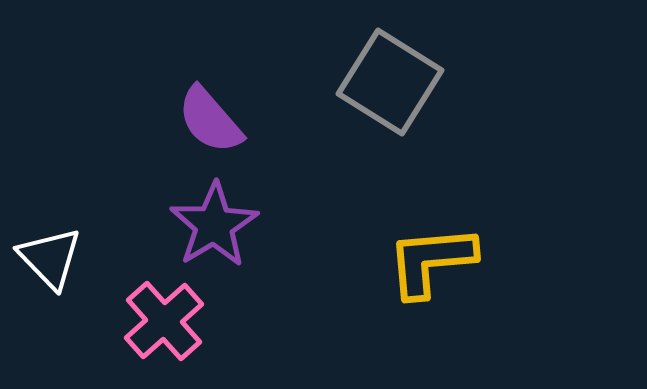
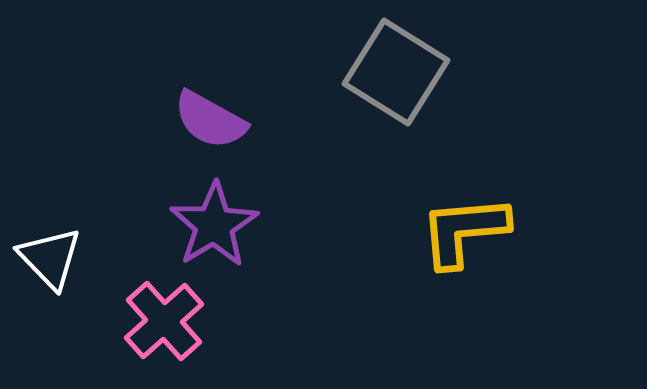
gray square: moved 6 px right, 10 px up
purple semicircle: rotated 20 degrees counterclockwise
yellow L-shape: moved 33 px right, 30 px up
